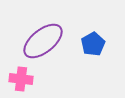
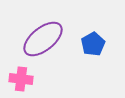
purple ellipse: moved 2 px up
